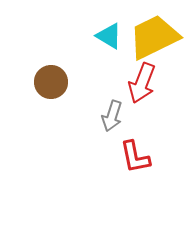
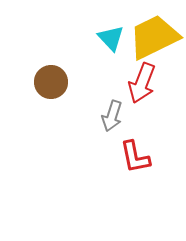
cyan triangle: moved 2 px right, 2 px down; rotated 16 degrees clockwise
